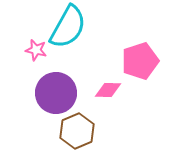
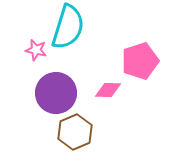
cyan semicircle: rotated 12 degrees counterclockwise
brown hexagon: moved 2 px left, 1 px down
